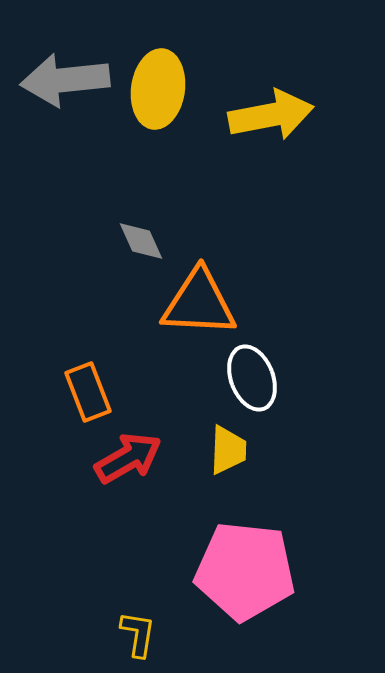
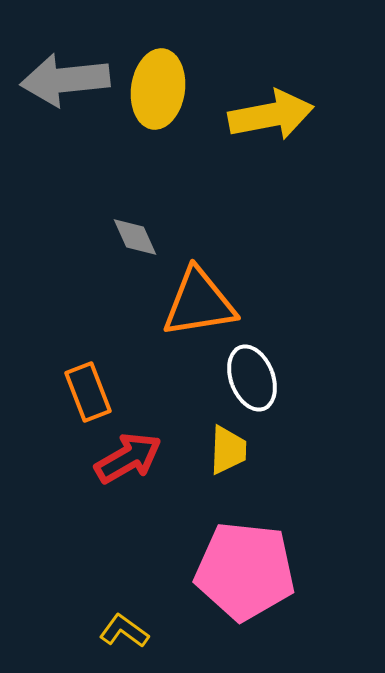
gray diamond: moved 6 px left, 4 px up
orange triangle: rotated 12 degrees counterclockwise
yellow L-shape: moved 14 px left, 3 px up; rotated 63 degrees counterclockwise
